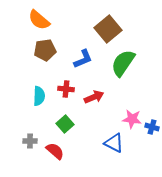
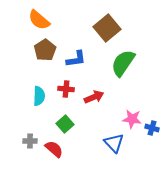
brown square: moved 1 px left, 1 px up
brown pentagon: rotated 25 degrees counterclockwise
blue L-shape: moved 7 px left; rotated 15 degrees clockwise
blue cross: moved 1 px down
blue triangle: rotated 20 degrees clockwise
red semicircle: moved 1 px left, 2 px up
